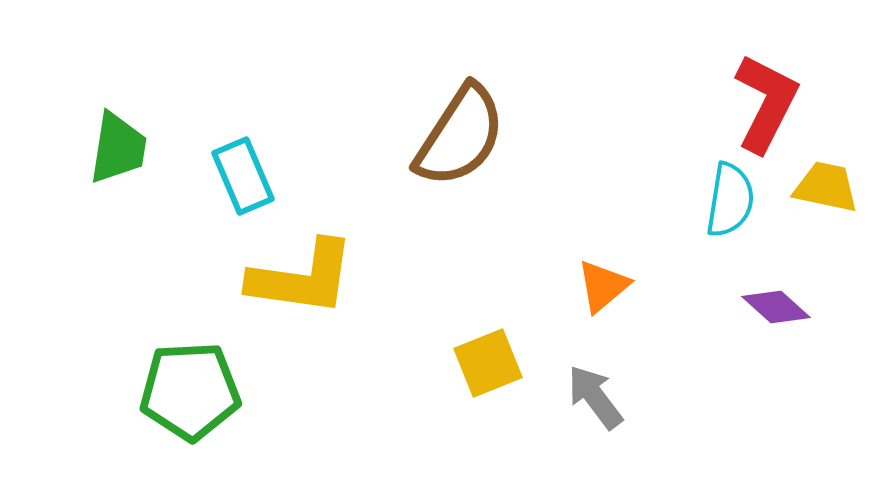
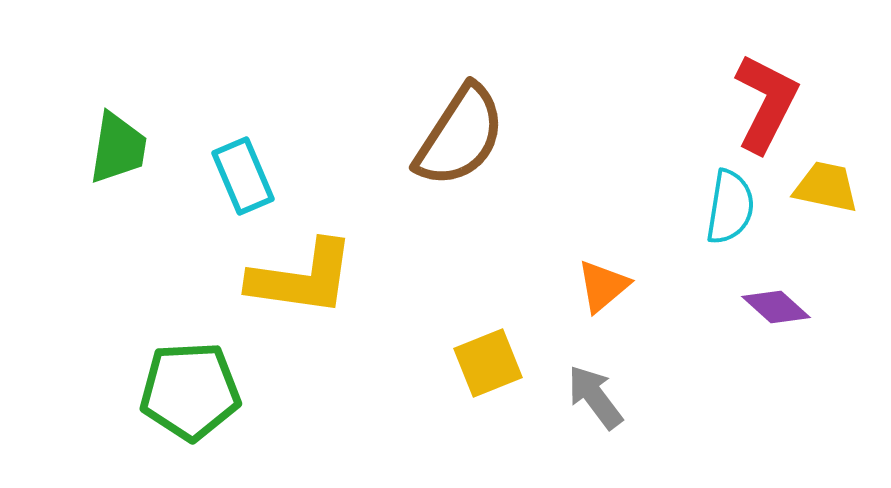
cyan semicircle: moved 7 px down
